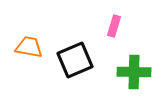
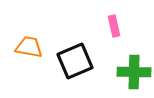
pink rectangle: rotated 30 degrees counterclockwise
black square: moved 1 px down
